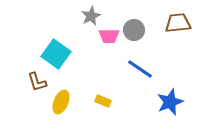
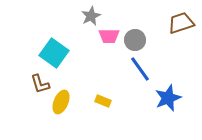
brown trapezoid: moved 3 px right; rotated 12 degrees counterclockwise
gray circle: moved 1 px right, 10 px down
cyan square: moved 2 px left, 1 px up
blue line: rotated 20 degrees clockwise
brown L-shape: moved 3 px right, 2 px down
blue star: moved 2 px left, 4 px up
